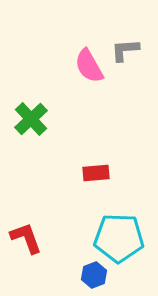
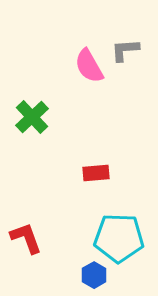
green cross: moved 1 px right, 2 px up
blue hexagon: rotated 10 degrees counterclockwise
